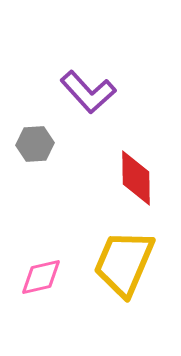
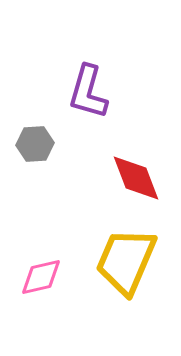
purple L-shape: rotated 58 degrees clockwise
red diamond: rotated 20 degrees counterclockwise
yellow trapezoid: moved 2 px right, 2 px up
